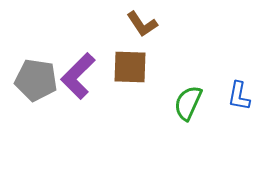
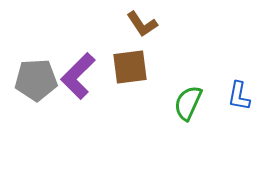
brown square: rotated 9 degrees counterclockwise
gray pentagon: rotated 12 degrees counterclockwise
